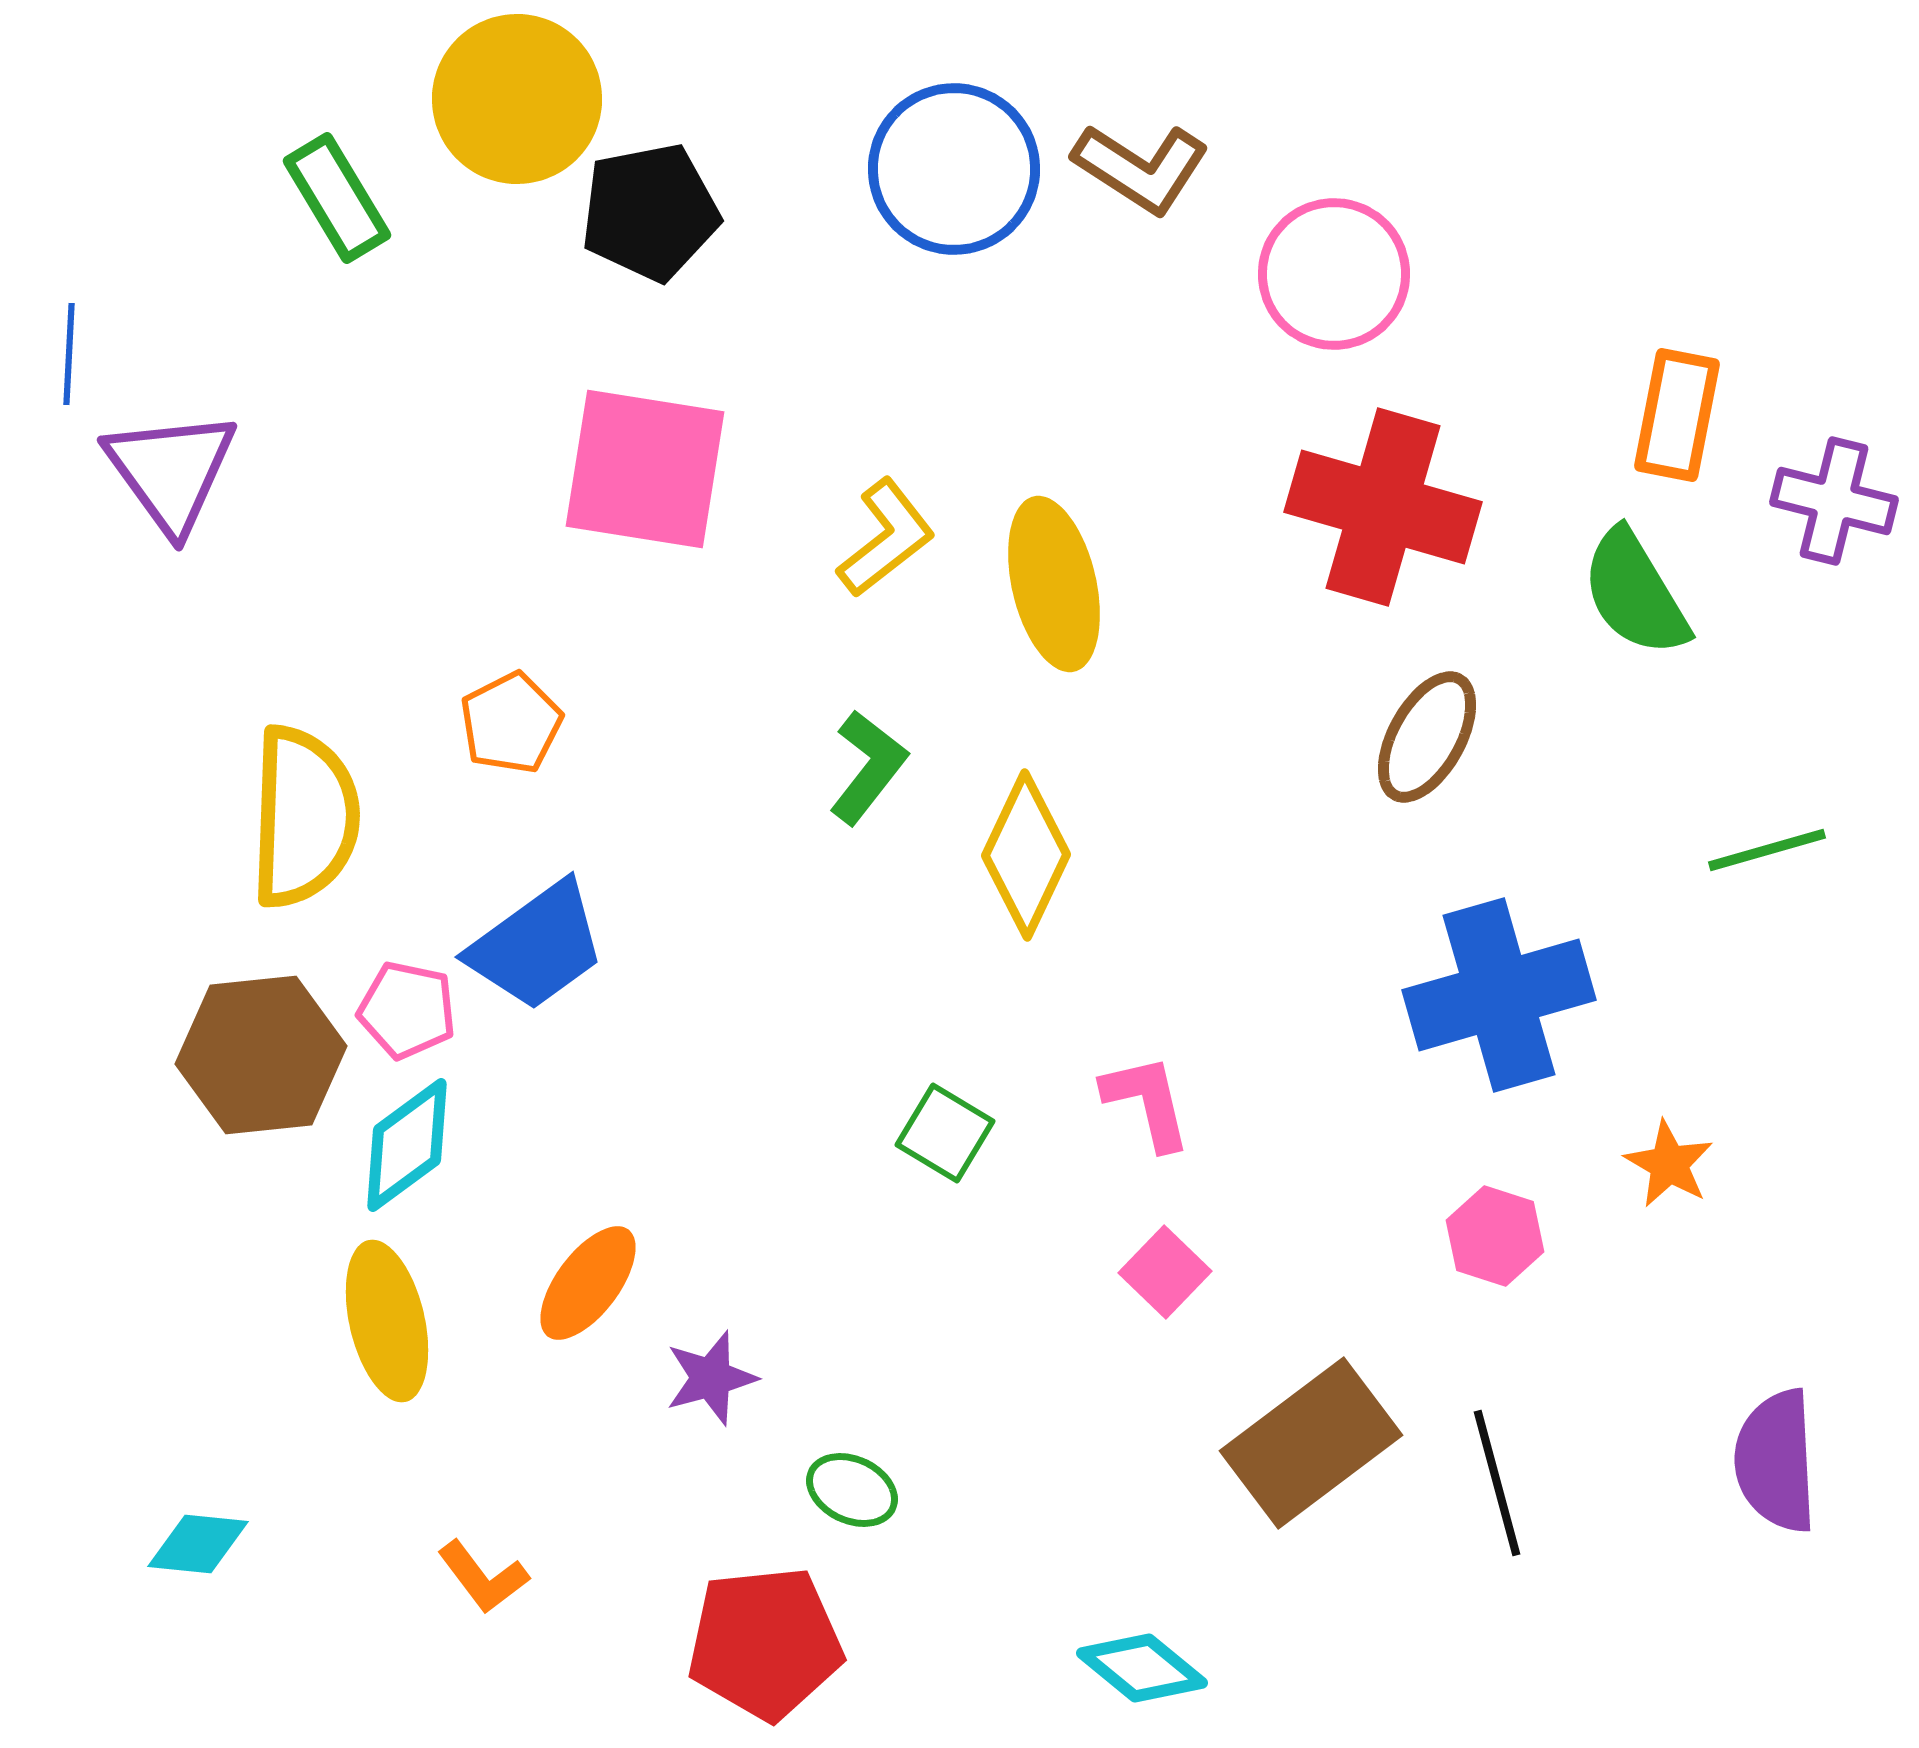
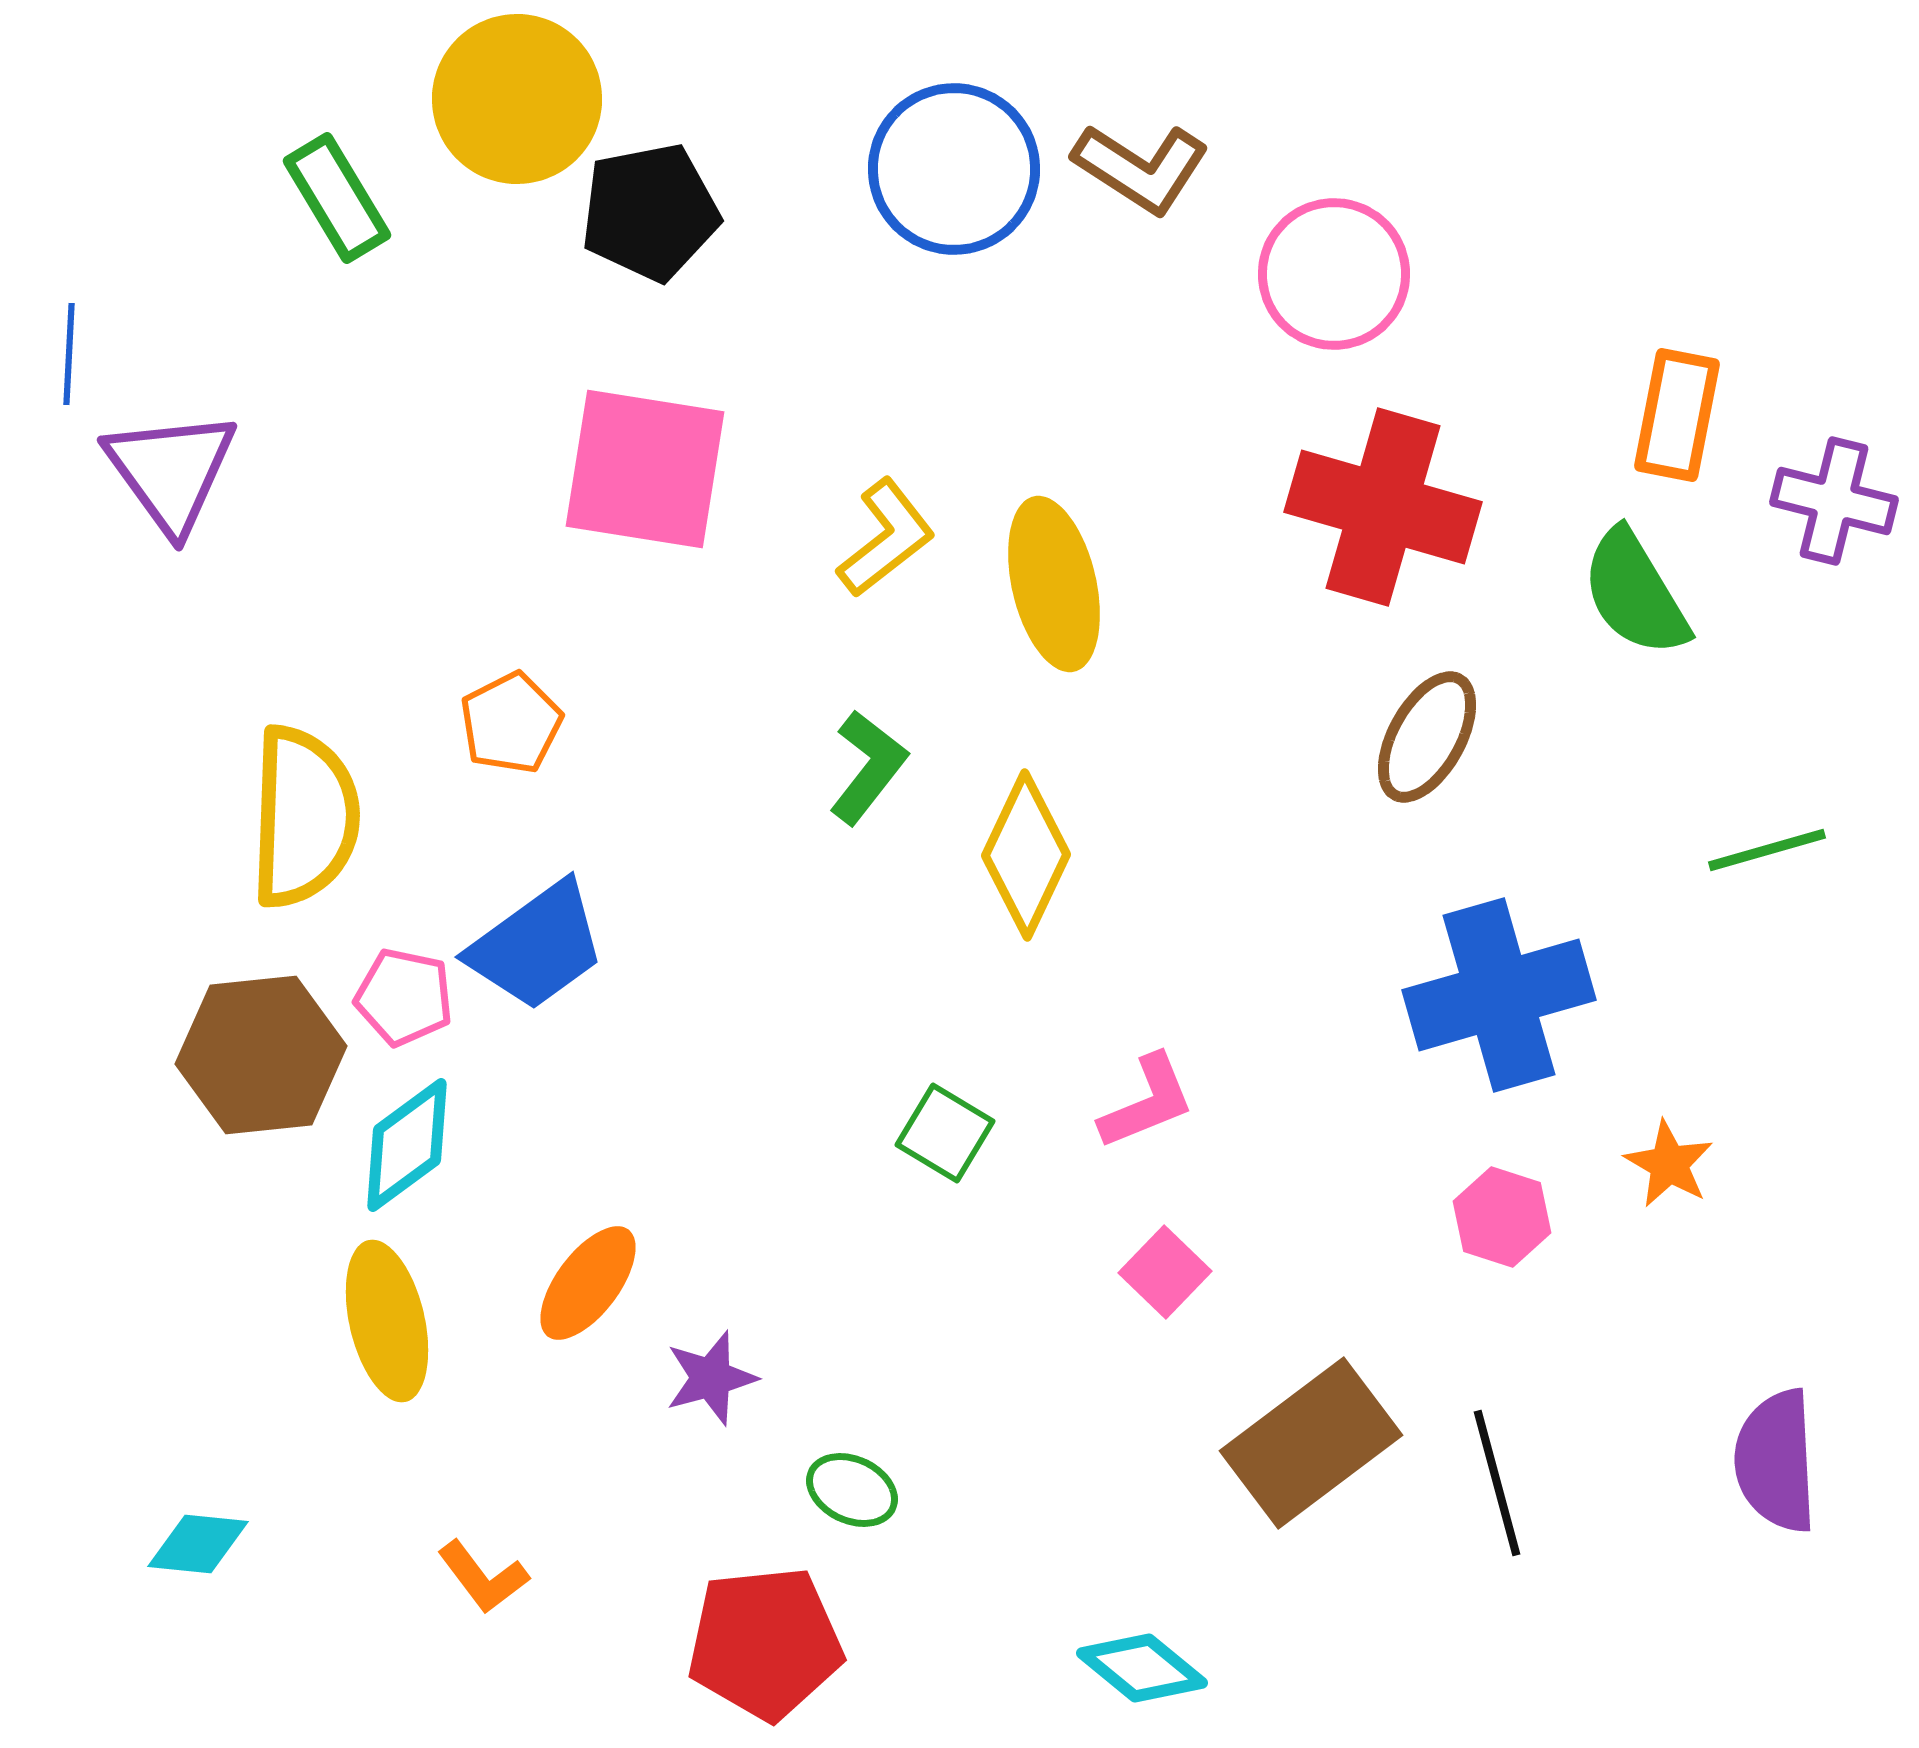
pink pentagon at (407, 1010): moved 3 px left, 13 px up
pink L-shape at (1147, 1102): rotated 81 degrees clockwise
pink hexagon at (1495, 1236): moved 7 px right, 19 px up
